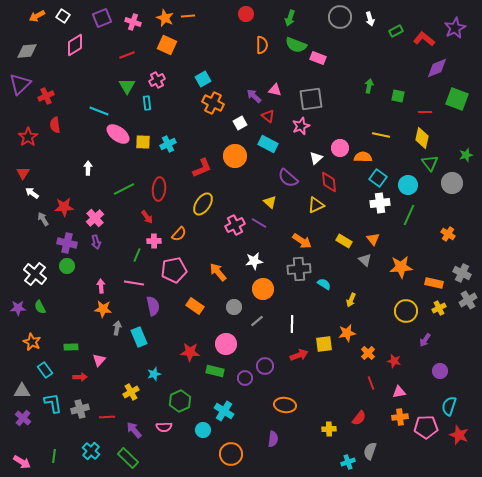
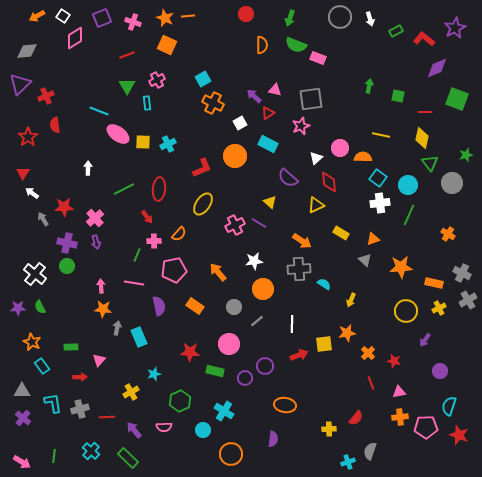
pink diamond at (75, 45): moved 7 px up
red triangle at (268, 116): moved 3 px up; rotated 48 degrees clockwise
orange triangle at (373, 239): rotated 48 degrees clockwise
yellow rectangle at (344, 241): moved 3 px left, 8 px up
purple semicircle at (153, 306): moved 6 px right
pink circle at (226, 344): moved 3 px right
cyan rectangle at (45, 370): moved 3 px left, 4 px up
red semicircle at (359, 418): moved 3 px left
